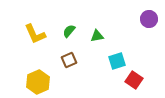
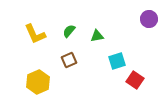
red square: moved 1 px right
